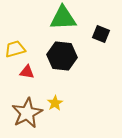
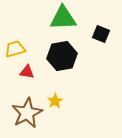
black hexagon: rotated 16 degrees counterclockwise
yellow star: moved 2 px up
